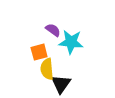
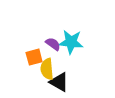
purple semicircle: moved 14 px down
orange square: moved 5 px left, 5 px down
black triangle: moved 2 px left, 2 px up; rotated 35 degrees counterclockwise
